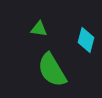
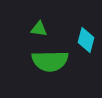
green semicircle: moved 2 px left, 9 px up; rotated 60 degrees counterclockwise
